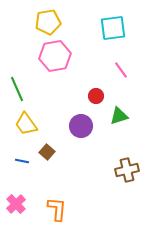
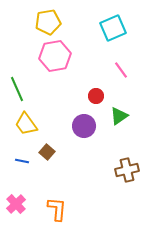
cyan square: rotated 16 degrees counterclockwise
green triangle: rotated 18 degrees counterclockwise
purple circle: moved 3 px right
